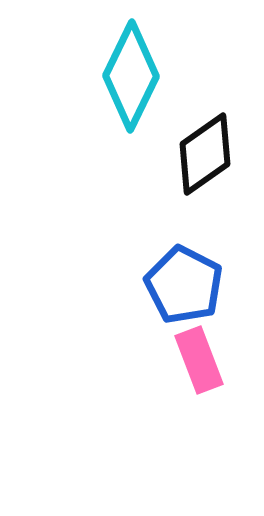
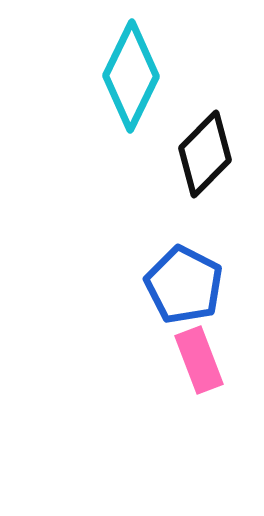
black diamond: rotated 10 degrees counterclockwise
